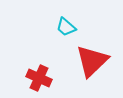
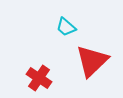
red cross: rotated 10 degrees clockwise
